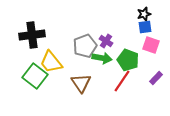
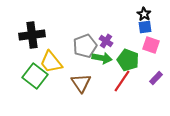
black star: rotated 24 degrees counterclockwise
